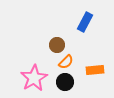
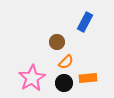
brown circle: moved 3 px up
orange rectangle: moved 7 px left, 8 px down
pink star: moved 2 px left
black circle: moved 1 px left, 1 px down
